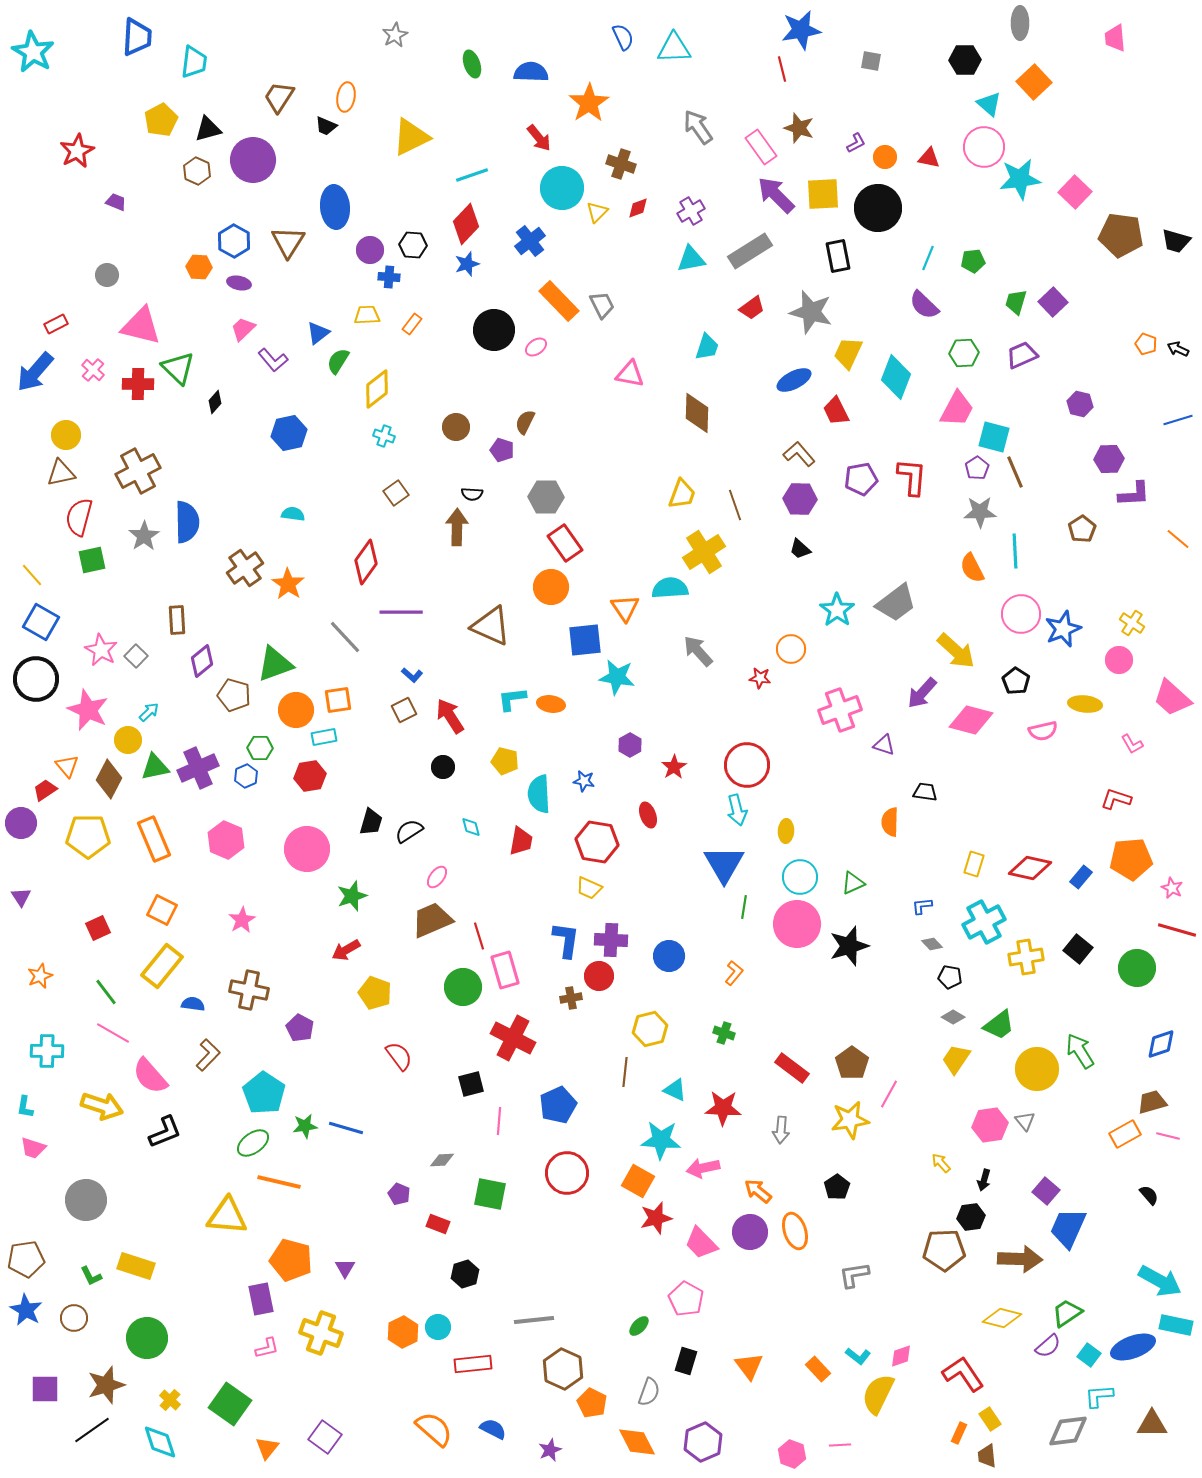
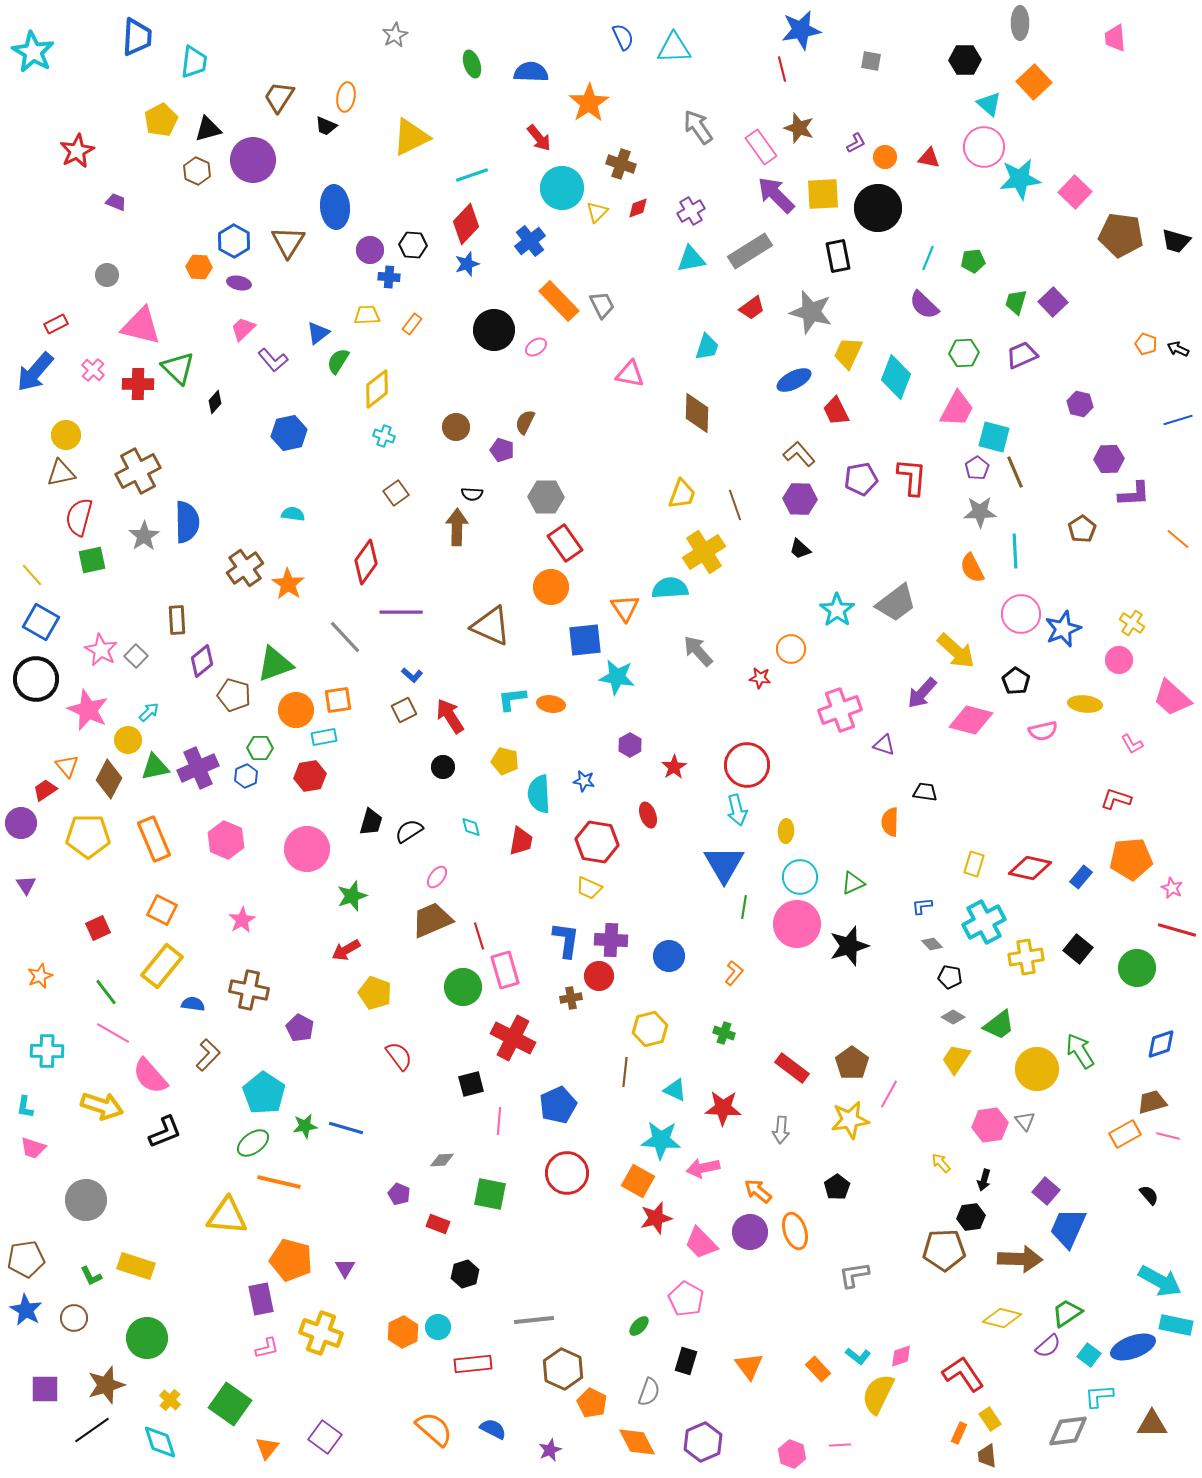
purple triangle at (21, 897): moved 5 px right, 12 px up
